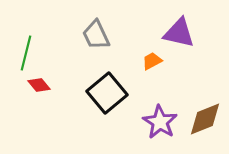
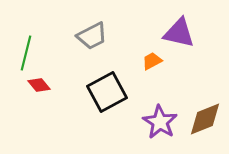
gray trapezoid: moved 4 px left, 1 px down; rotated 92 degrees counterclockwise
black square: moved 1 px up; rotated 12 degrees clockwise
